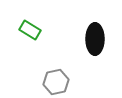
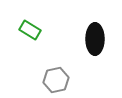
gray hexagon: moved 2 px up
